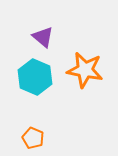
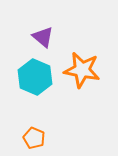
orange star: moved 3 px left
orange pentagon: moved 1 px right
